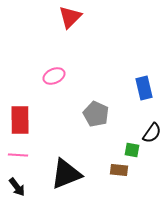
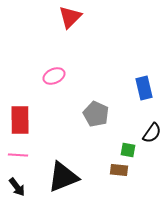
green square: moved 4 px left
black triangle: moved 3 px left, 3 px down
